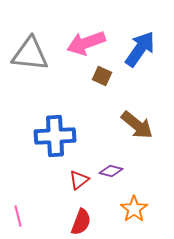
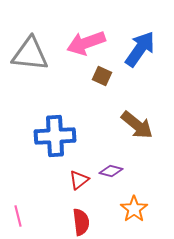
red semicircle: rotated 28 degrees counterclockwise
